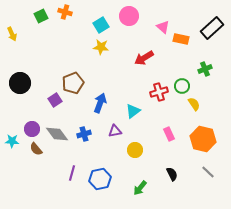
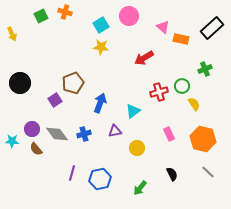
yellow circle: moved 2 px right, 2 px up
